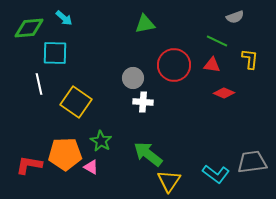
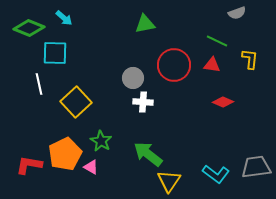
gray semicircle: moved 2 px right, 4 px up
green diamond: rotated 28 degrees clockwise
red diamond: moved 1 px left, 9 px down
yellow square: rotated 12 degrees clockwise
orange pentagon: rotated 24 degrees counterclockwise
gray trapezoid: moved 4 px right, 5 px down
